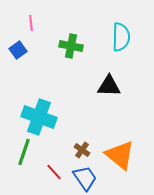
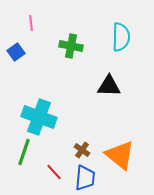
blue square: moved 2 px left, 2 px down
blue trapezoid: rotated 40 degrees clockwise
